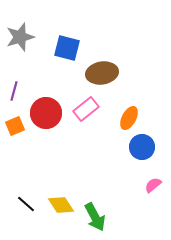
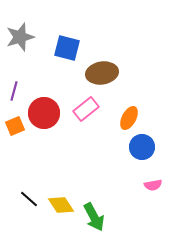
red circle: moved 2 px left
pink semicircle: rotated 150 degrees counterclockwise
black line: moved 3 px right, 5 px up
green arrow: moved 1 px left
